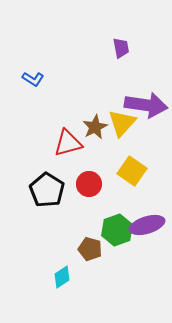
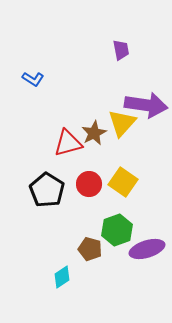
purple trapezoid: moved 2 px down
brown star: moved 1 px left, 6 px down
yellow square: moved 9 px left, 11 px down
purple ellipse: moved 24 px down
